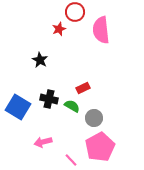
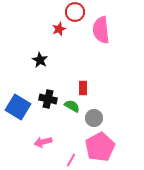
red rectangle: rotated 64 degrees counterclockwise
black cross: moved 1 px left
pink line: rotated 72 degrees clockwise
